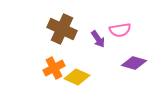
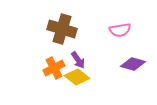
brown cross: rotated 8 degrees counterclockwise
purple arrow: moved 20 px left, 21 px down
purple diamond: moved 1 px left, 1 px down
yellow diamond: rotated 15 degrees clockwise
